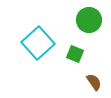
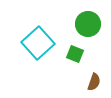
green circle: moved 1 px left, 4 px down
brown semicircle: rotated 54 degrees clockwise
